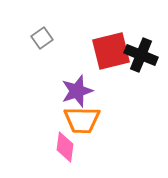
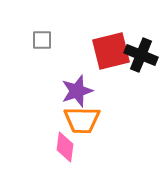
gray square: moved 2 px down; rotated 35 degrees clockwise
